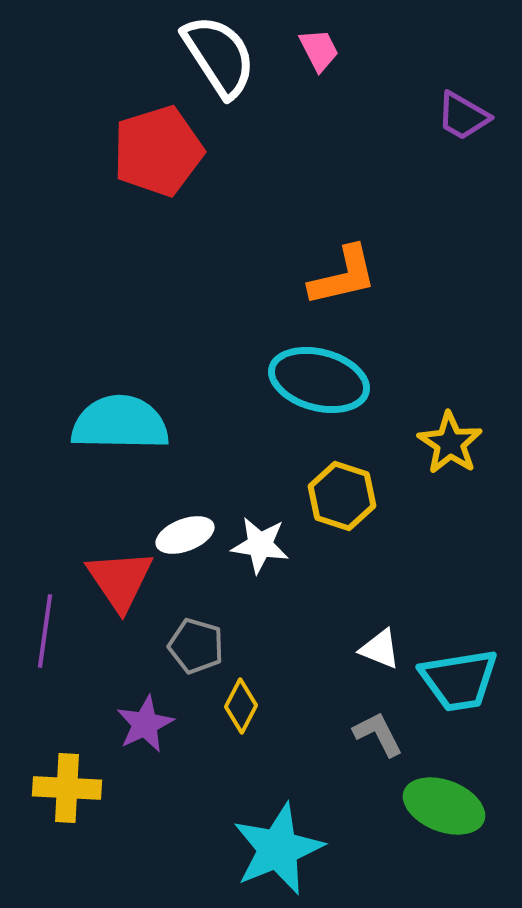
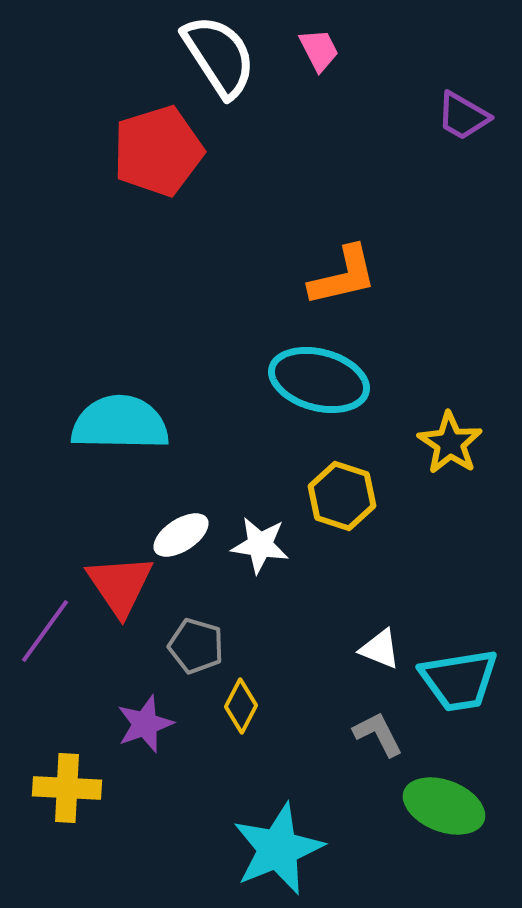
white ellipse: moved 4 px left; rotated 12 degrees counterclockwise
red triangle: moved 5 px down
purple line: rotated 28 degrees clockwise
purple star: rotated 6 degrees clockwise
